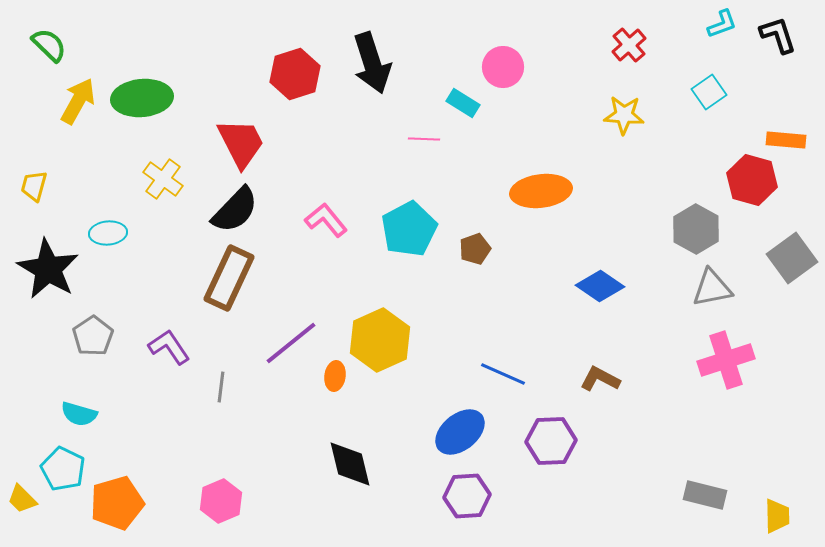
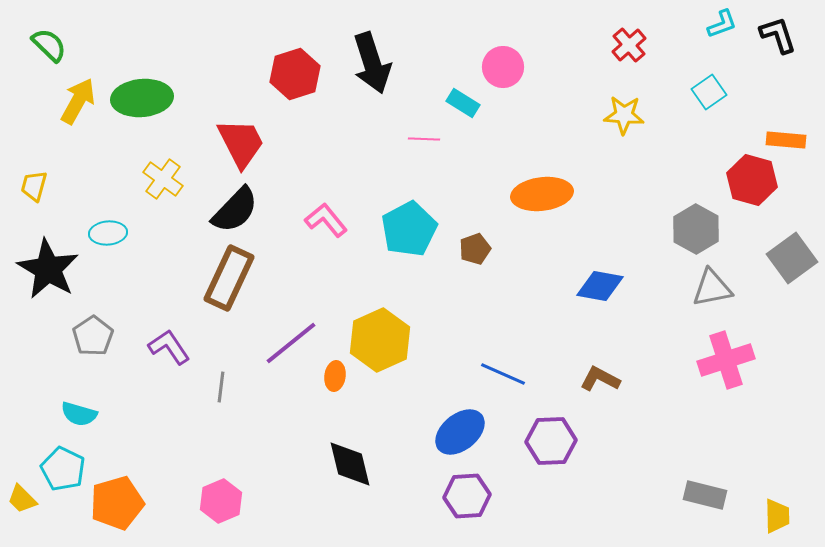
orange ellipse at (541, 191): moved 1 px right, 3 px down
blue diamond at (600, 286): rotated 24 degrees counterclockwise
